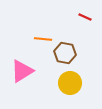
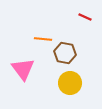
pink triangle: moved 1 px right, 2 px up; rotated 35 degrees counterclockwise
